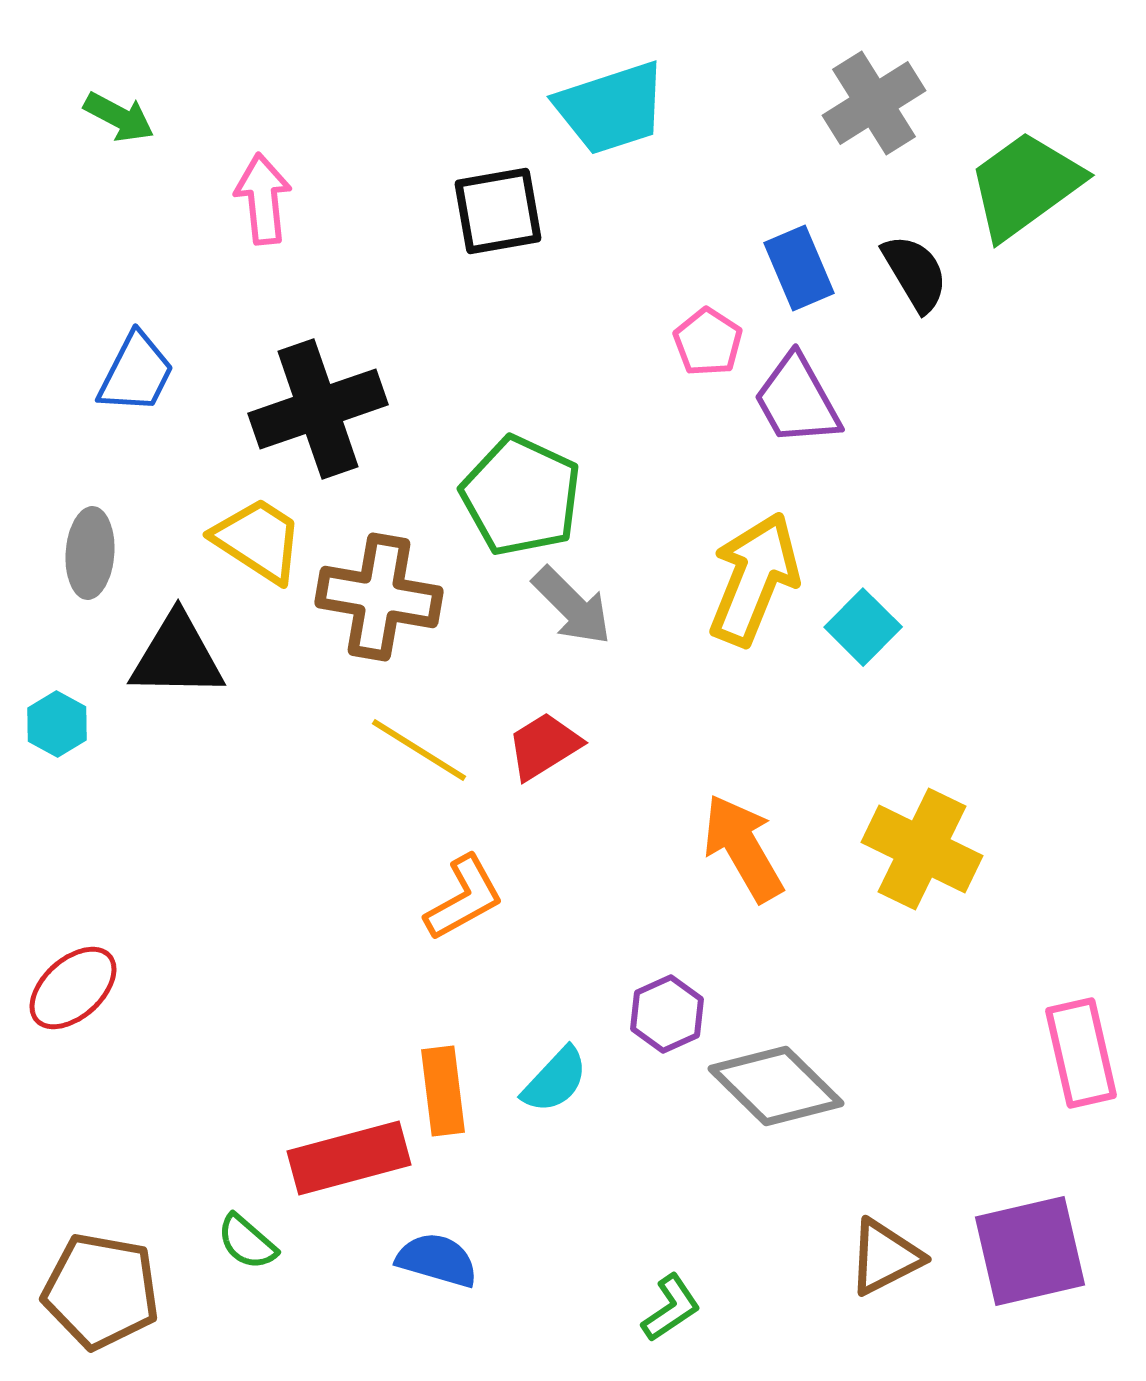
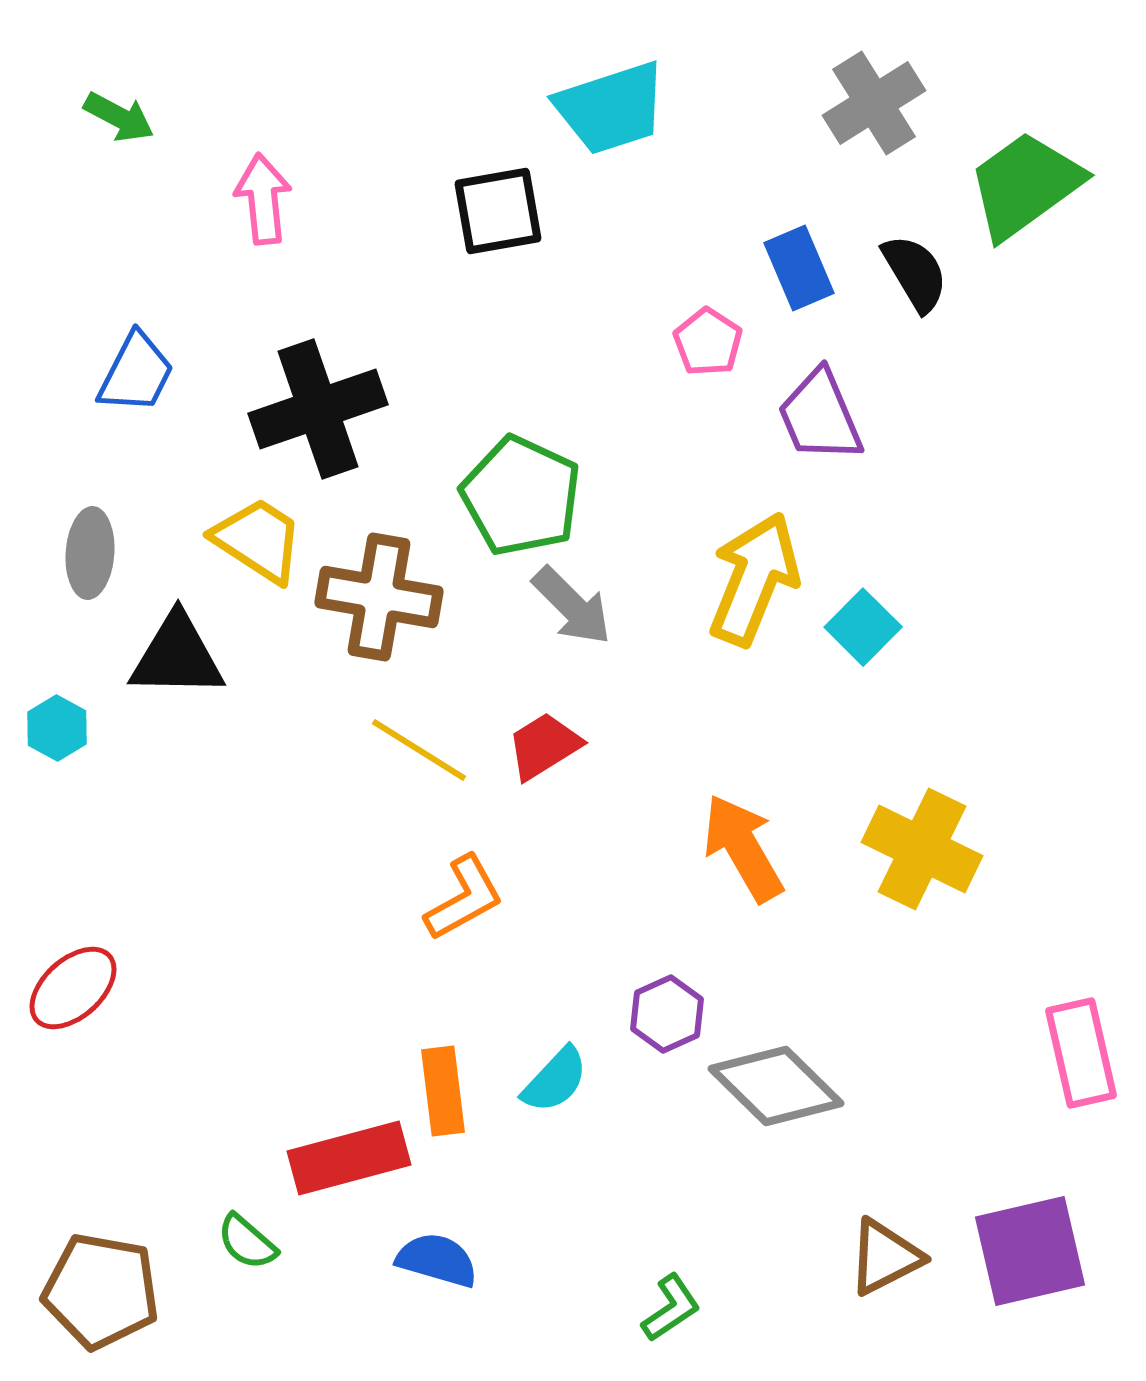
purple trapezoid: moved 23 px right, 16 px down; rotated 6 degrees clockwise
cyan hexagon: moved 4 px down
